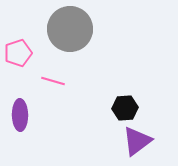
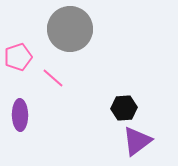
pink pentagon: moved 4 px down
pink line: moved 3 px up; rotated 25 degrees clockwise
black hexagon: moved 1 px left
